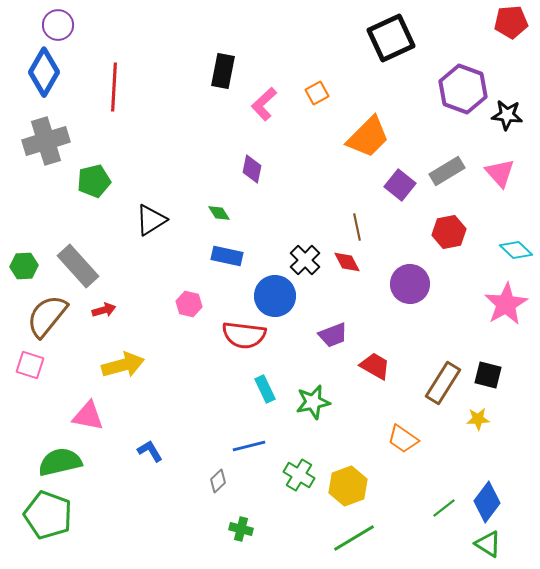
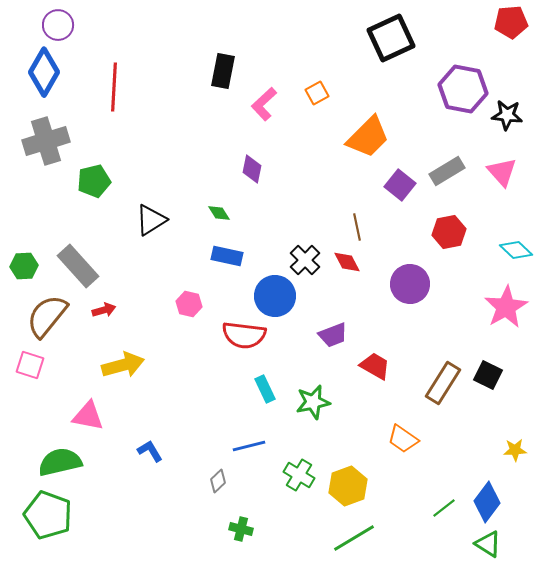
purple hexagon at (463, 89): rotated 9 degrees counterclockwise
pink triangle at (500, 173): moved 2 px right, 1 px up
pink star at (506, 304): moved 3 px down
black square at (488, 375): rotated 12 degrees clockwise
yellow star at (478, 419): moved 37 px right, 31 px down
